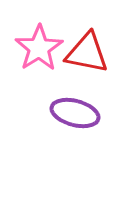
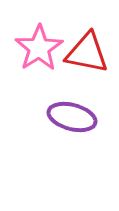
purple ellipse: moved 3 px left, 4 px down
